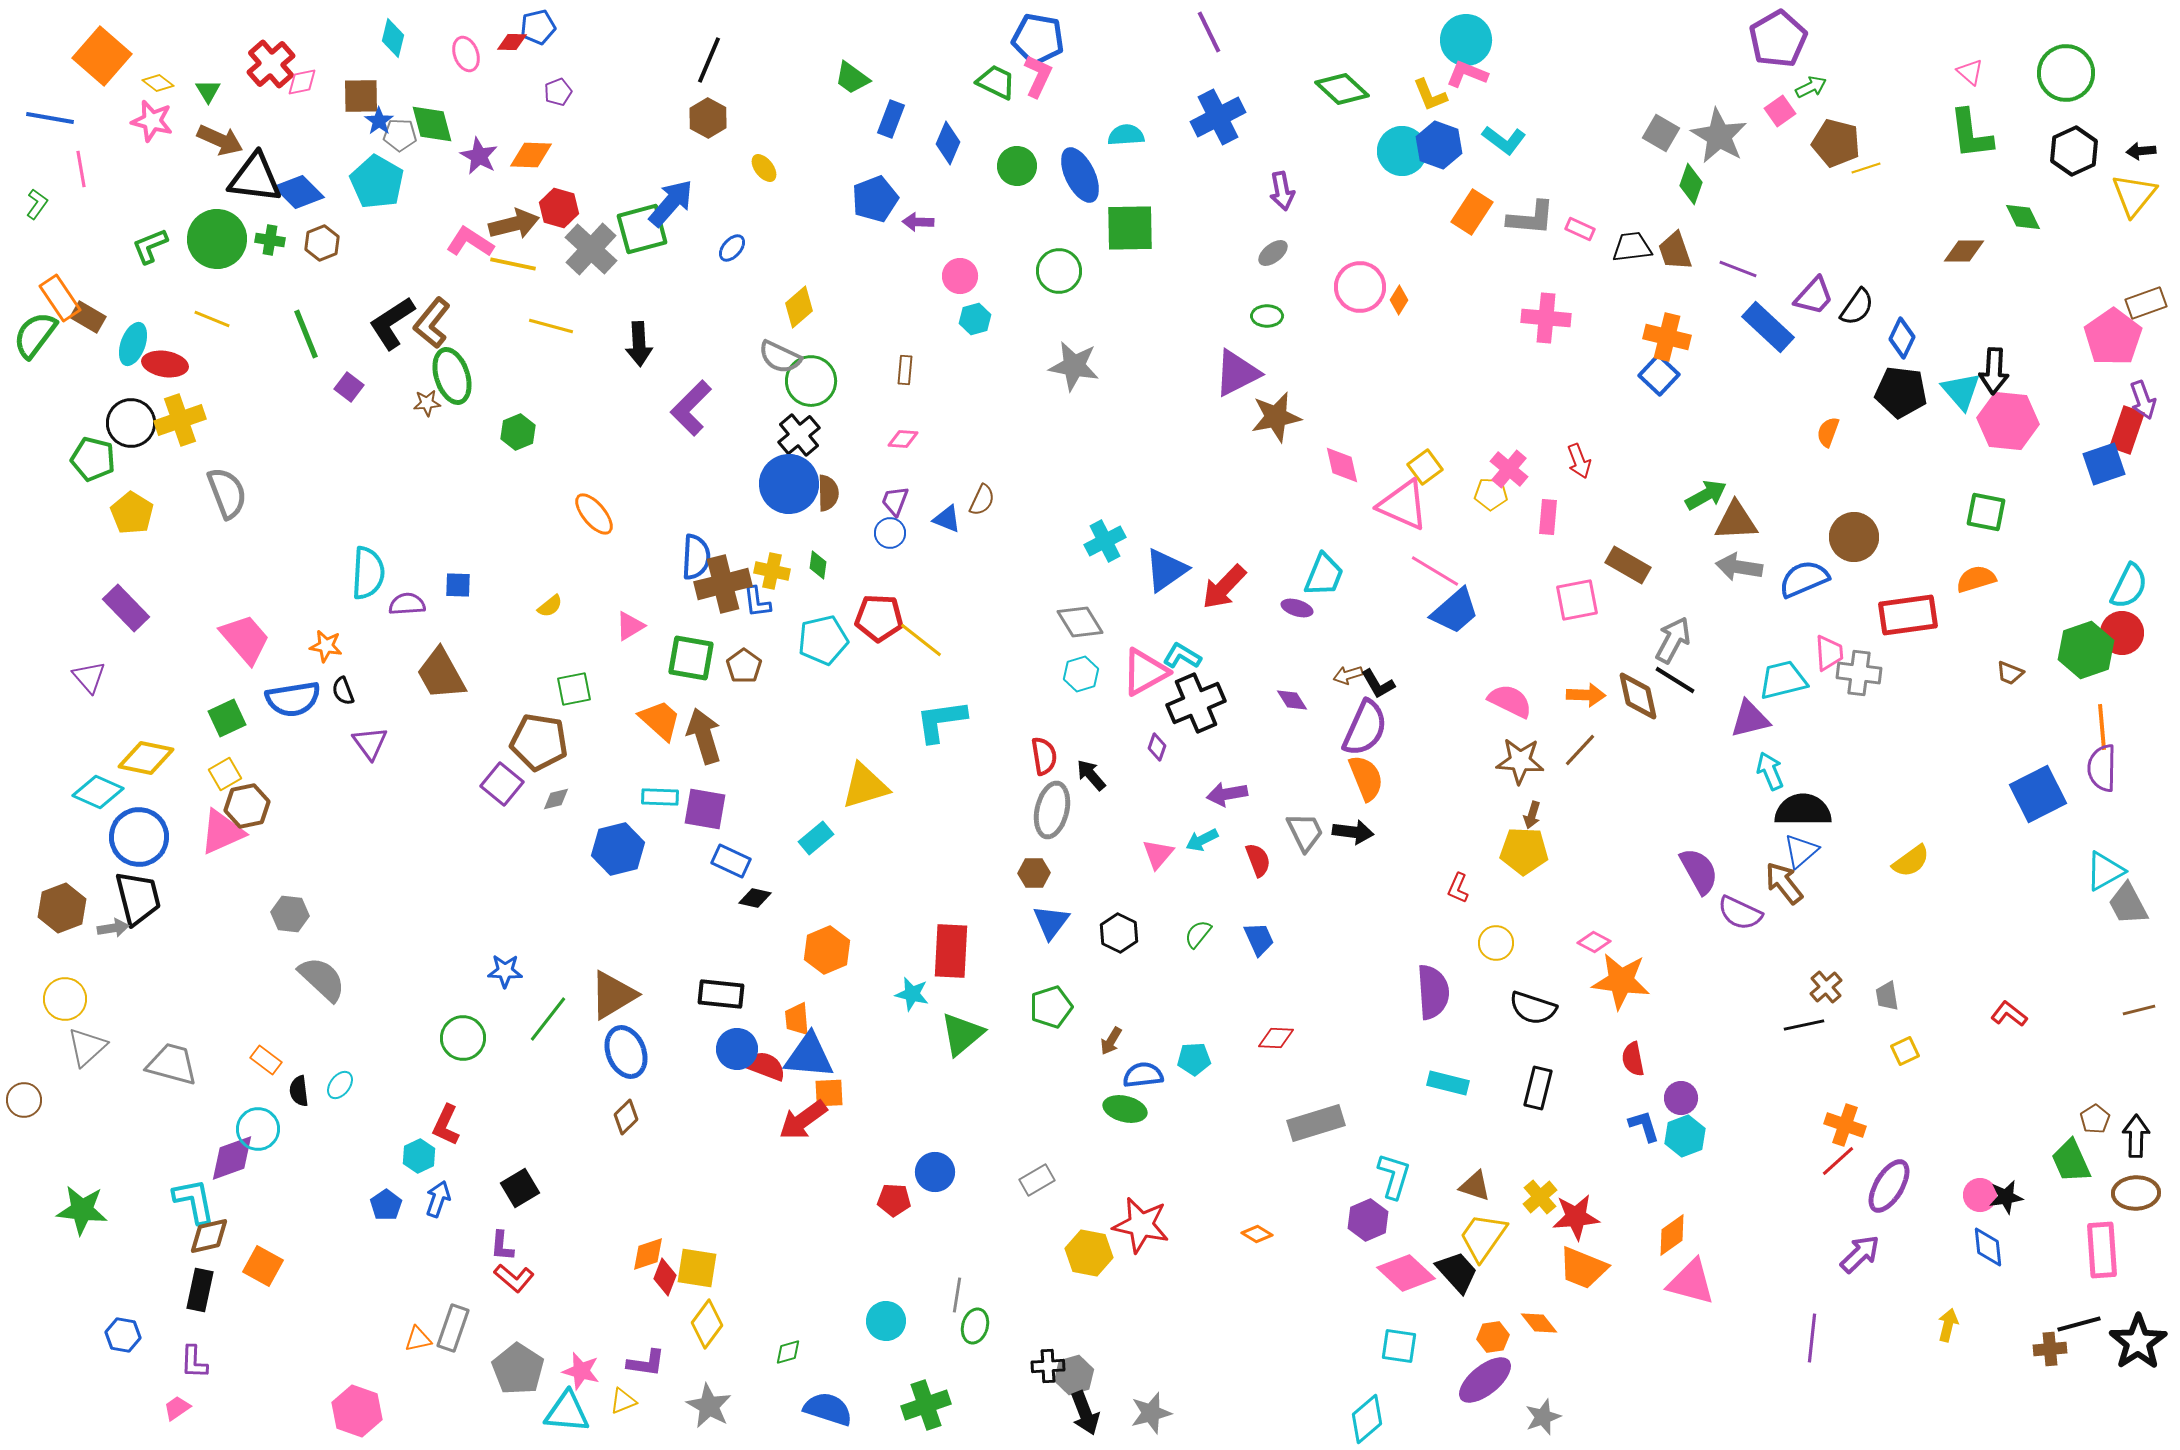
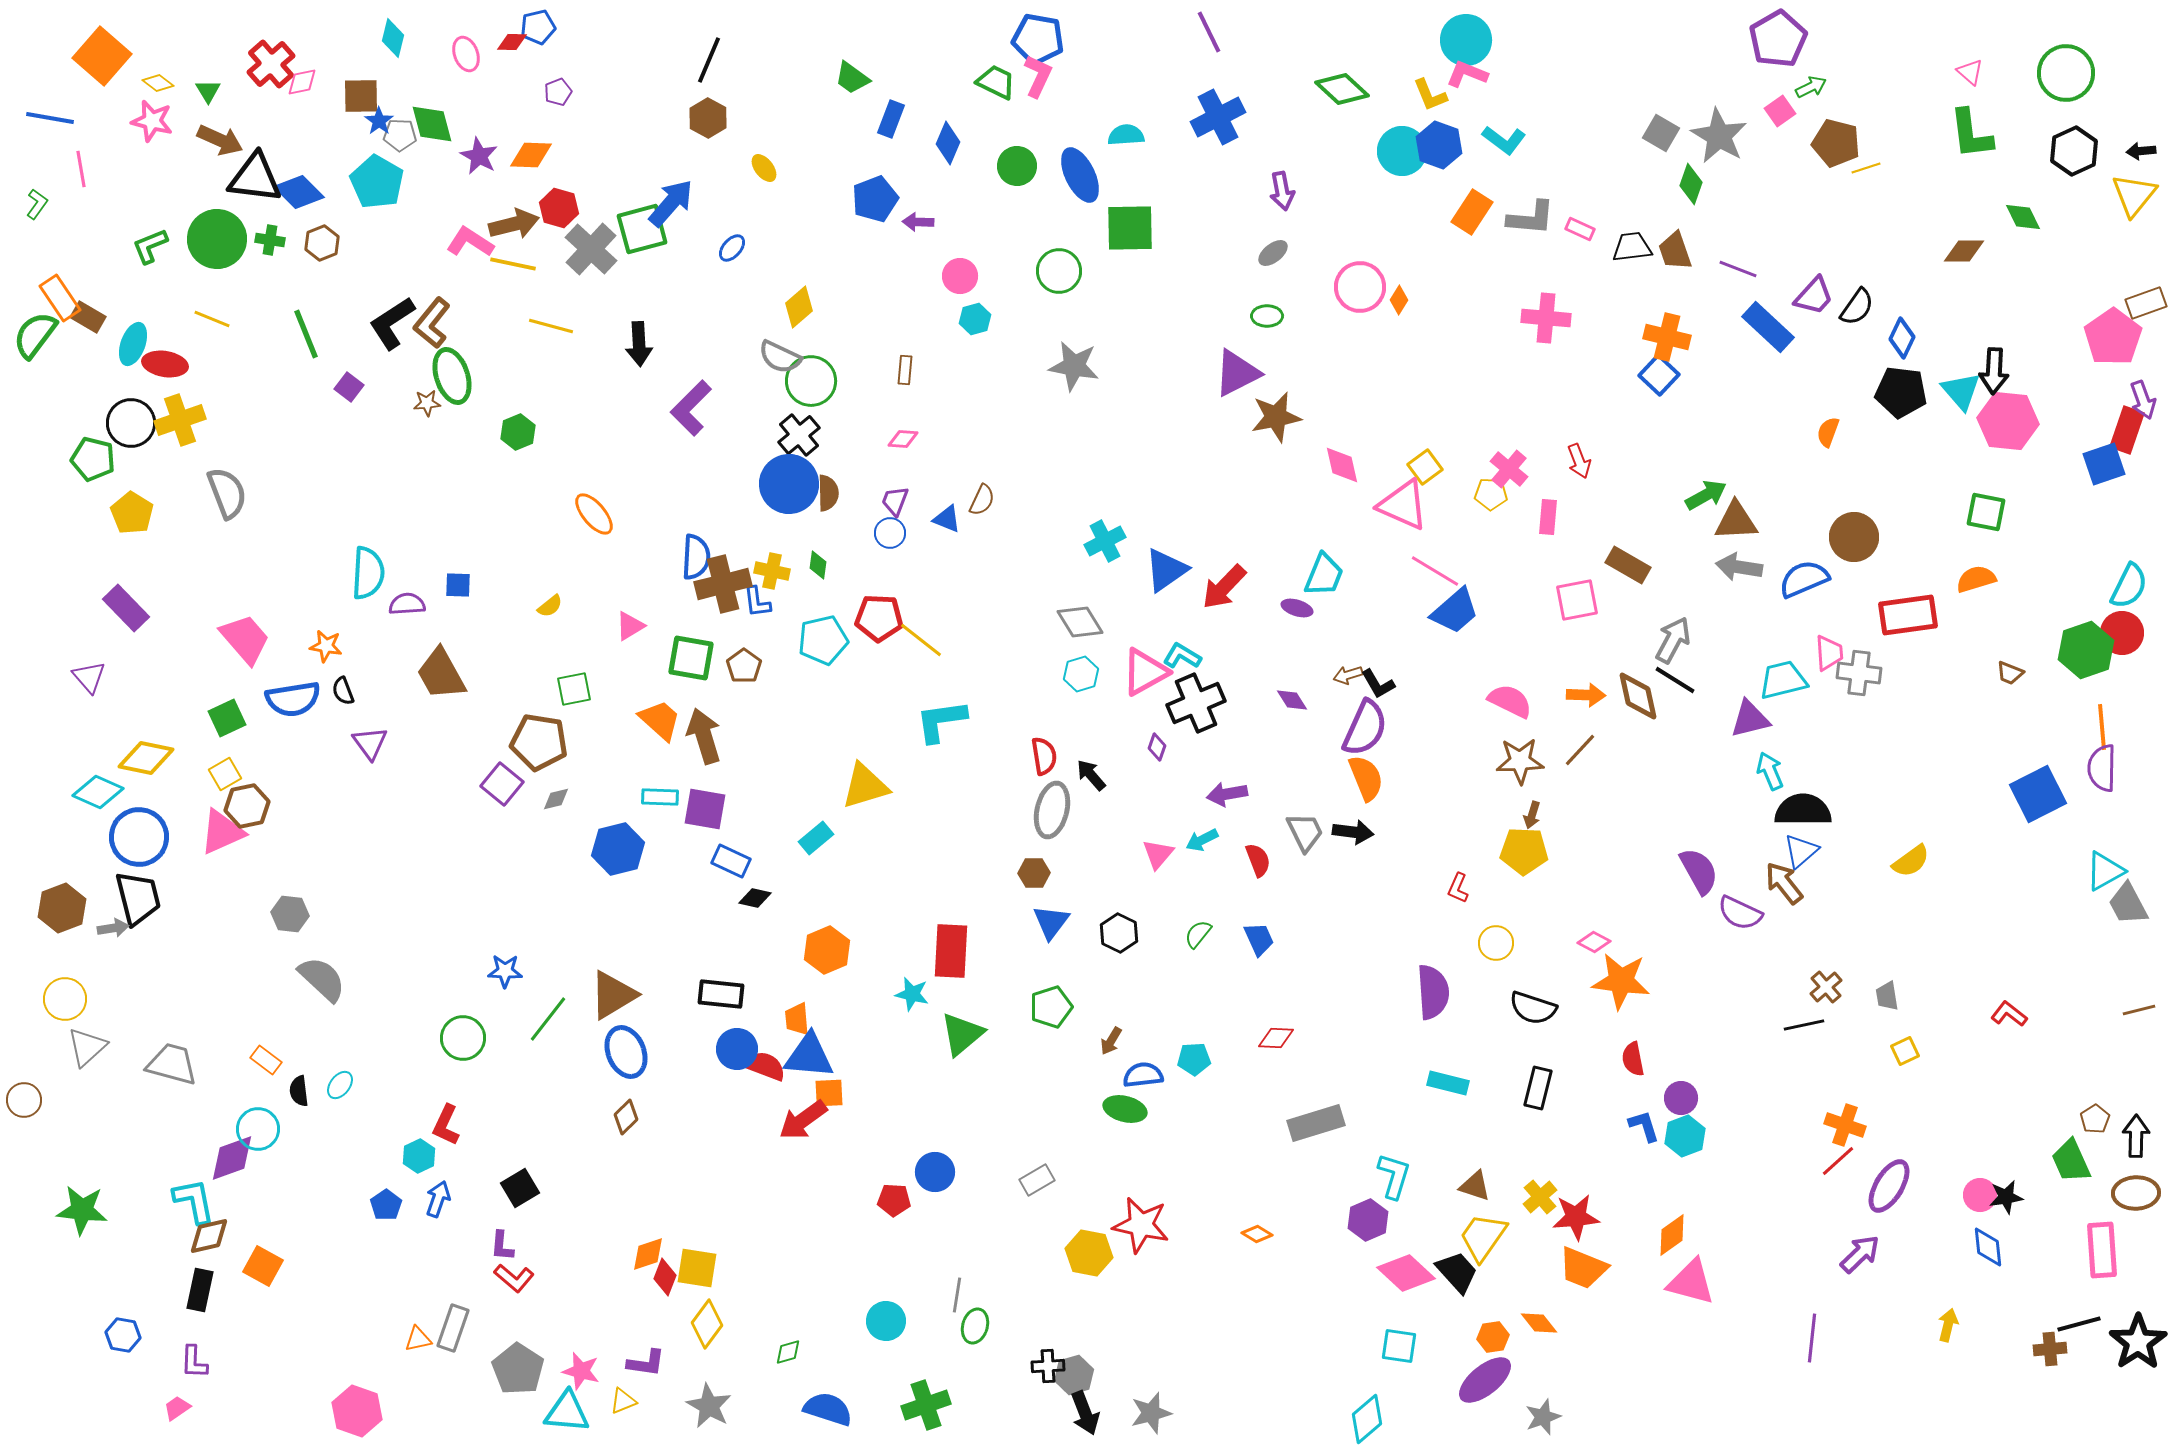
brown star at (1520, 761): rotated 6 degrees counterclockwise
